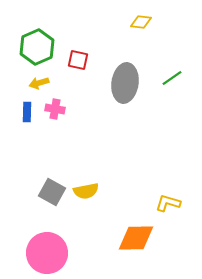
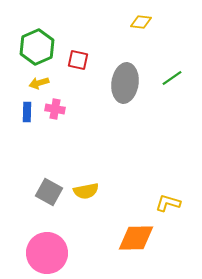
gray square: moved 3 px left
